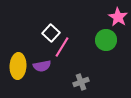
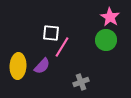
pink star: moved 8 px left
white square: rotated 36 degrees counterclockwise
purple semicircle: rotated 36 degrees counterclockwise
